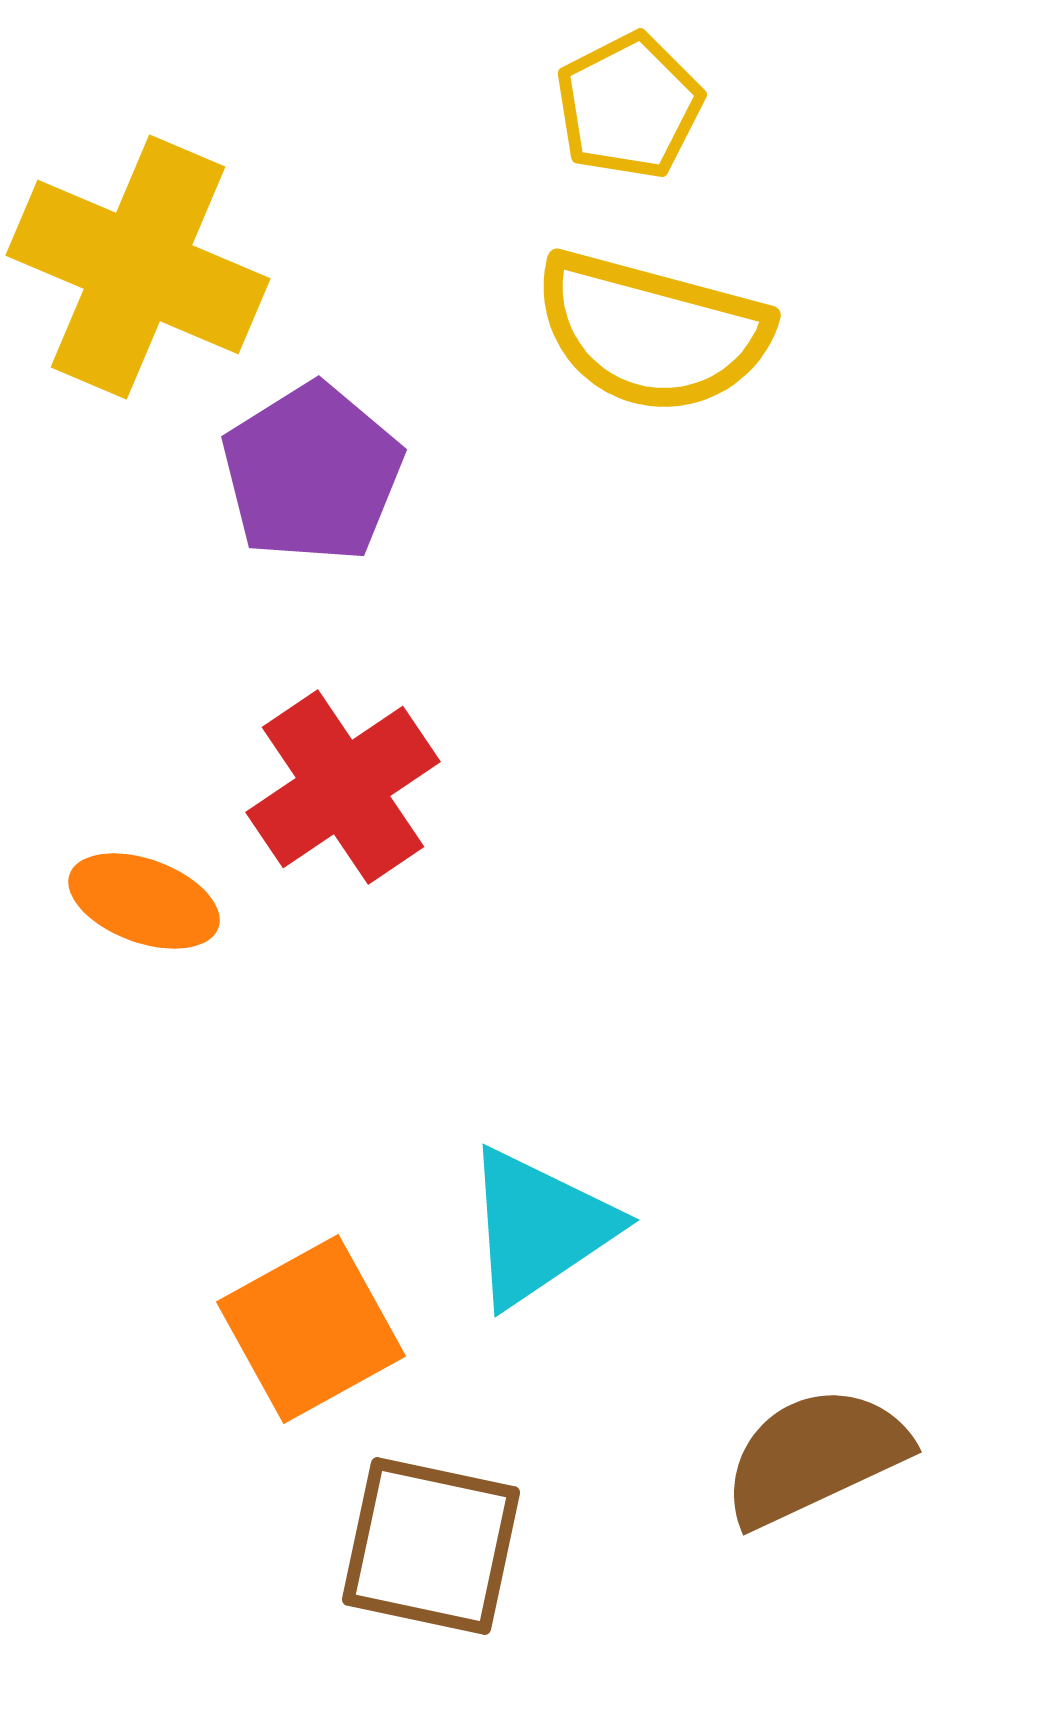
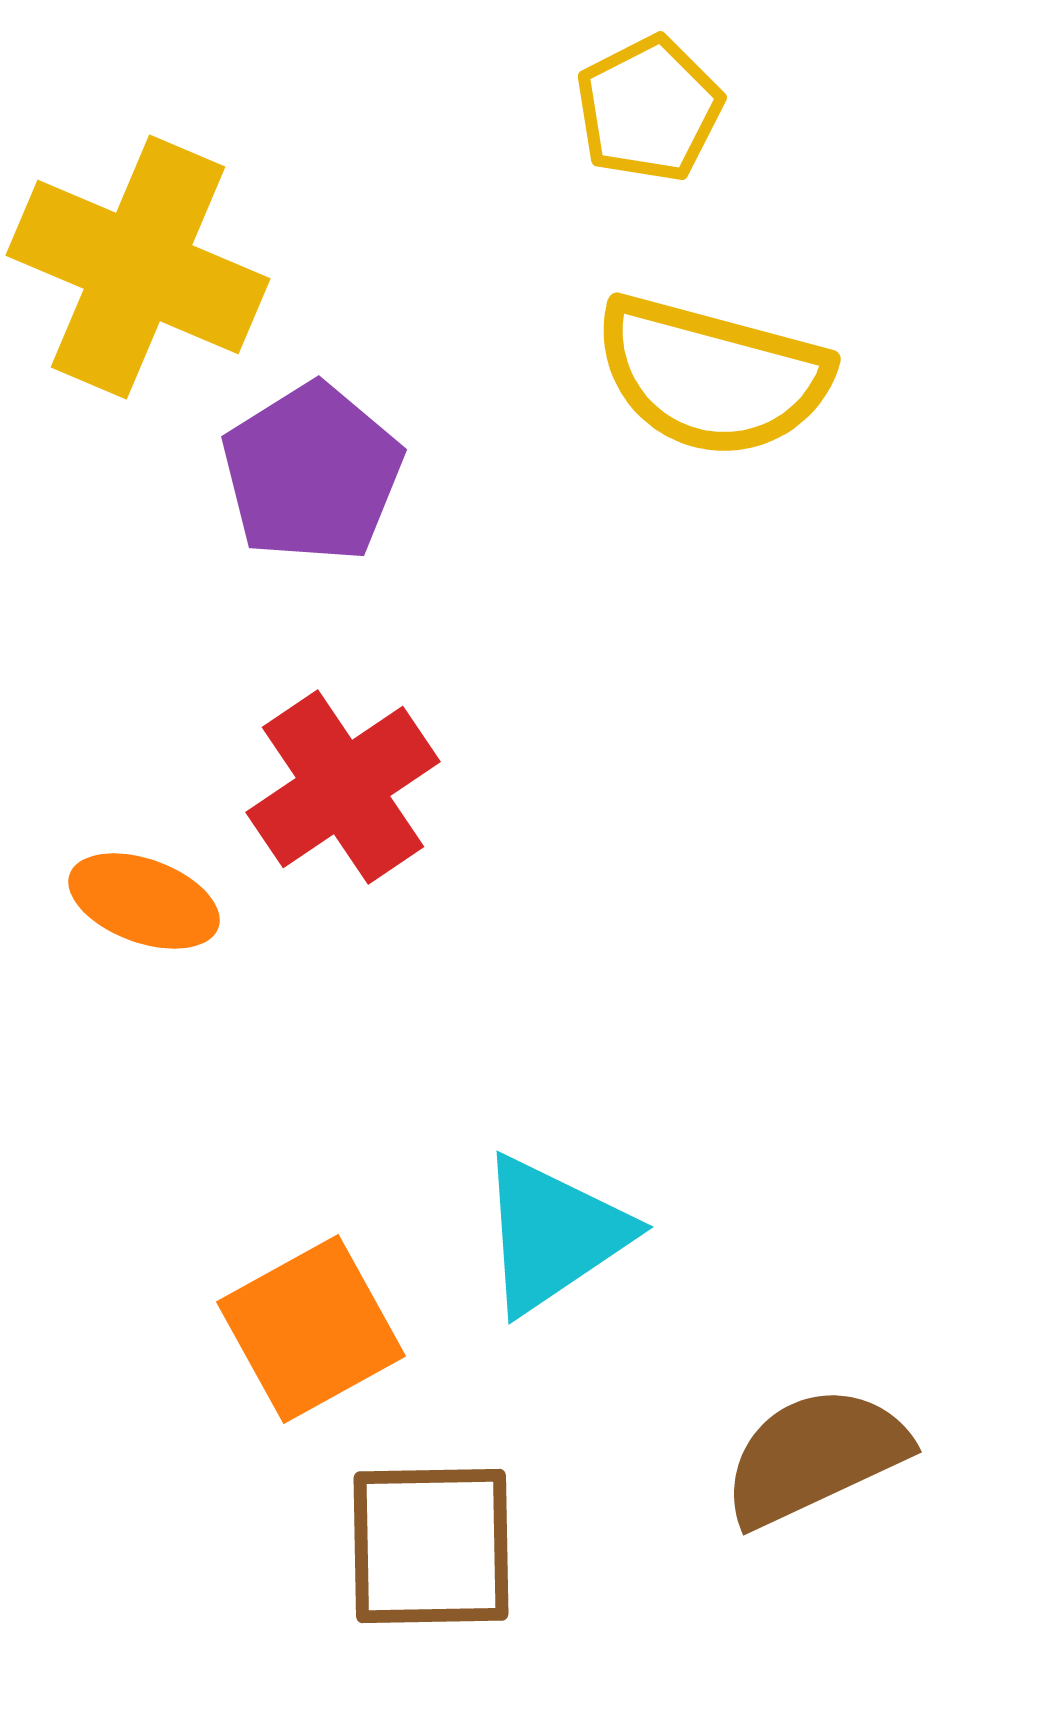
yellow pentagon: moved 20 px right, 3 px down
yellow semicircle: moved 60 px right, 44 px down
cyan triangle: moved 14 px right, 7 px down
brown square: rotated 13 degrees counterclockwise
